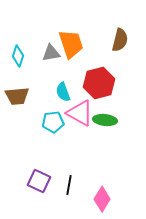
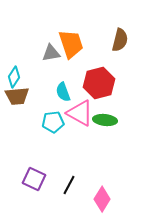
cyan diamond: moved 4 px left, 21 px down; rotated 15 degrees clockwise
purple square: moved 5 px left, 2 px up
black line: rotated 18 degrees clockwise
